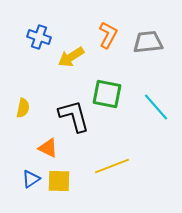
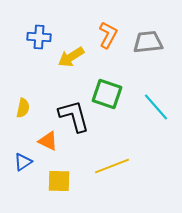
blue cross: rotated 15 degrees counterclockwise
green square: rotated 8 degrees clockwise
orange triangle: moved 7 px up
blue triangle: moved 8 px left, 17 px up
